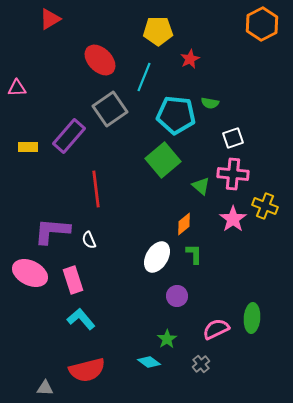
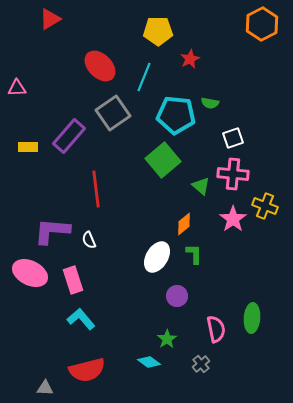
red ellipse: moved 6 px down
gray square: moved 3 px right, 4 px down
pink semicircle: rotated 104 degrees clockwise
